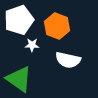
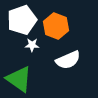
white pentagon: moved 3 px right
orange hexagon: moved 1 px left
white semicircle: rotated 35 degrees counterclockwise
